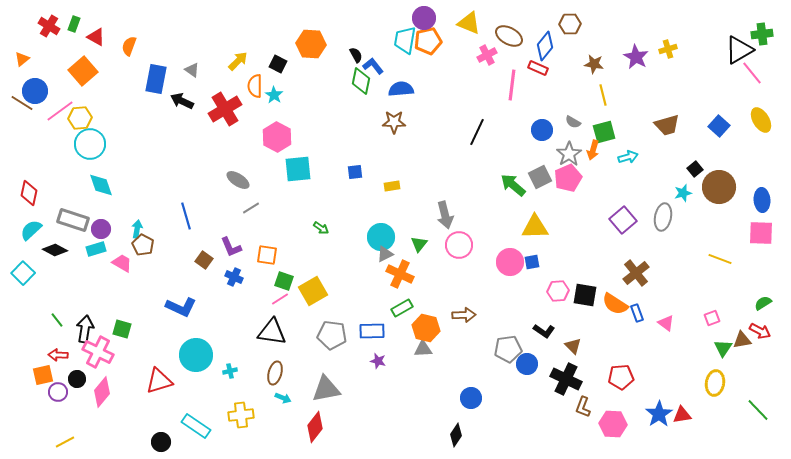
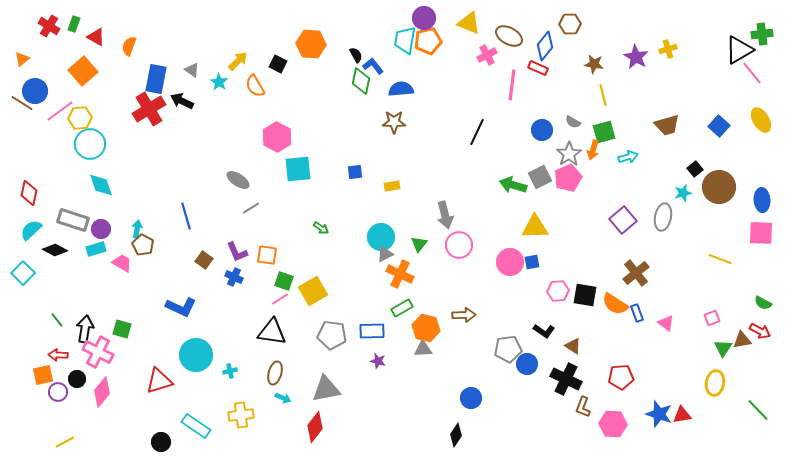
orange semicircle at (255, 86): rotated 30 degrees counterclockwise
cyan star at (274, 95): moved 55 px left, 13 px up
red cross at (225, 109): moved 76 px left
green arrow at (513, 185): rotated 24 degrees counterclockwise
purple L-shape at (231, 247): moved 6 px right, 5 px down
green semicircle at (763, 303): rotated 120 degrees counterclockwise
brown triangle at (573, 346): rotated 12 degrees counterclockwise
blue star at (659, 414): rotated 20 degrees counterclockwise
